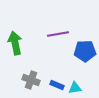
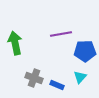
purple line: moved 3 px right
gray cross: moved 3 px right, 2 px up
cyan triangle: moved 5 px right, 11 px up; rotated 40 degrees counterclockwise
